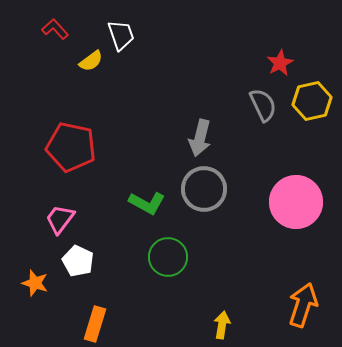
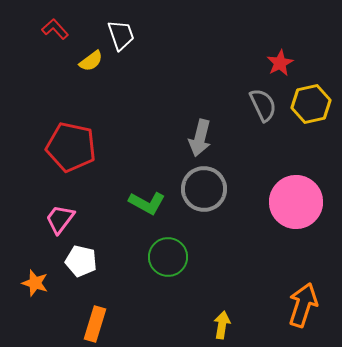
yellow hexagon: moved 1 px left, 3 px down
white pentagon: moved 3 px right; rotated 12 degrees counterclockwise
